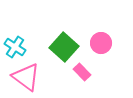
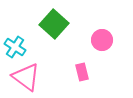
pink circle: moved 1 px right, 3 px up
green square: moved 10 px left, 23 px up
pink rectangle: rotated 30 degrees clockwise
